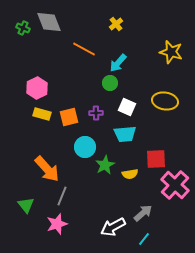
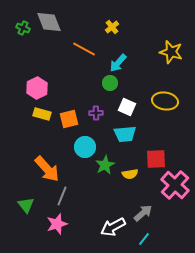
yellow cross: moved 4 px left, 3 px down
orange square: moved 2 px down
